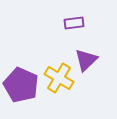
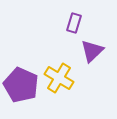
purple rectangle: rotated 66 degrees counterclockwise
purple triangle: moved 6 px right, 9 px up
